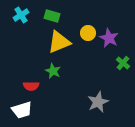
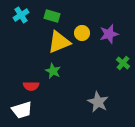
yellow circle: moved 6 px left
purple star: moved 4 px up; rotated 30 degrees clockwise
gray star: rotated 20 degrees counterclockwise
